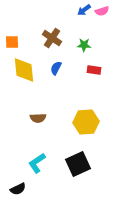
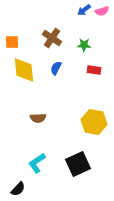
yellow hexagon: moved 8 px right; rotated 15 degrees clockwise
black semicircle: rotated 21 degrees counterclockwise
